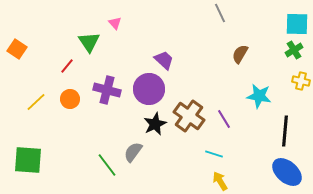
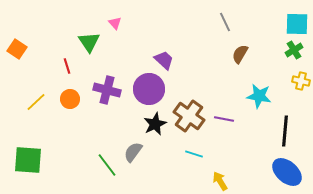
gray line: moved 5 px right, 9 px down
red line: rotated 56 degrees counterclockwise
purple line: rotated 48 degrees counterclockwise
cyan line: moved 20 px left
